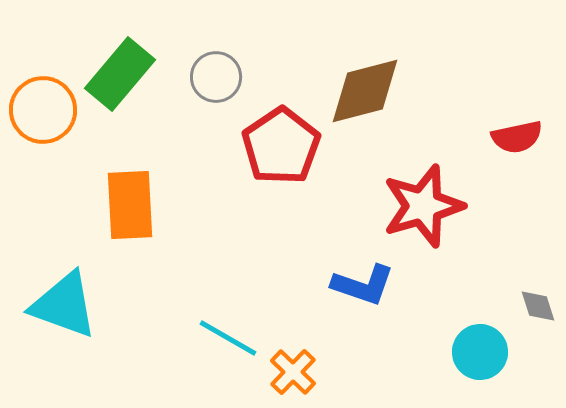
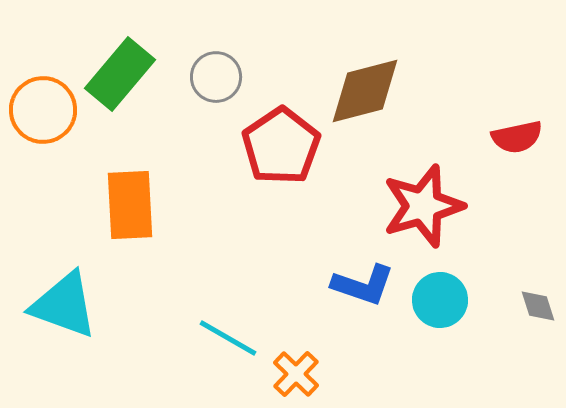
cyan circle: moved 40 px left, 52 px up
orange cross: moved 3 px right, 2 px down
